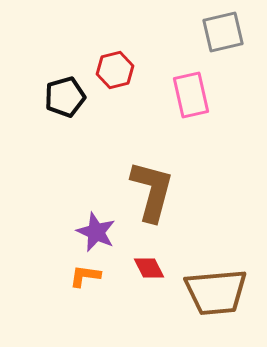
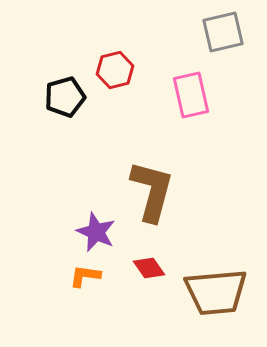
red diamond: rotated 8 degrees counterclockwise
